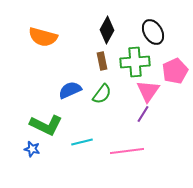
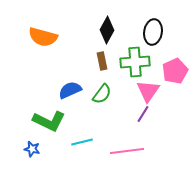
black ellipse: rotated 40 degrees clockwise
green L-shape: moved 3 px right, 4 px up
